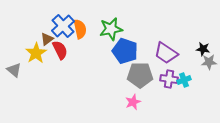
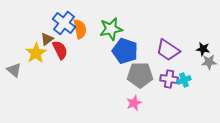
blue cross: moved 1 px right, 3 px up; rotated 10 degrees counterclockwise
purple trapezoid: moved 2 px right, 3 px up
pink star: moved 1 px right, 1 px down
